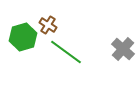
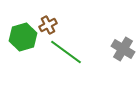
brown cross: rotated 30 degrees clockwise
gray cross: rotated 10 degrees counterclockwise
